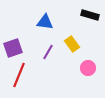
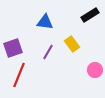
black rectangle: rotated 48 degrees counterclockwise
pink circle: moved 7 px right, 2 px down
